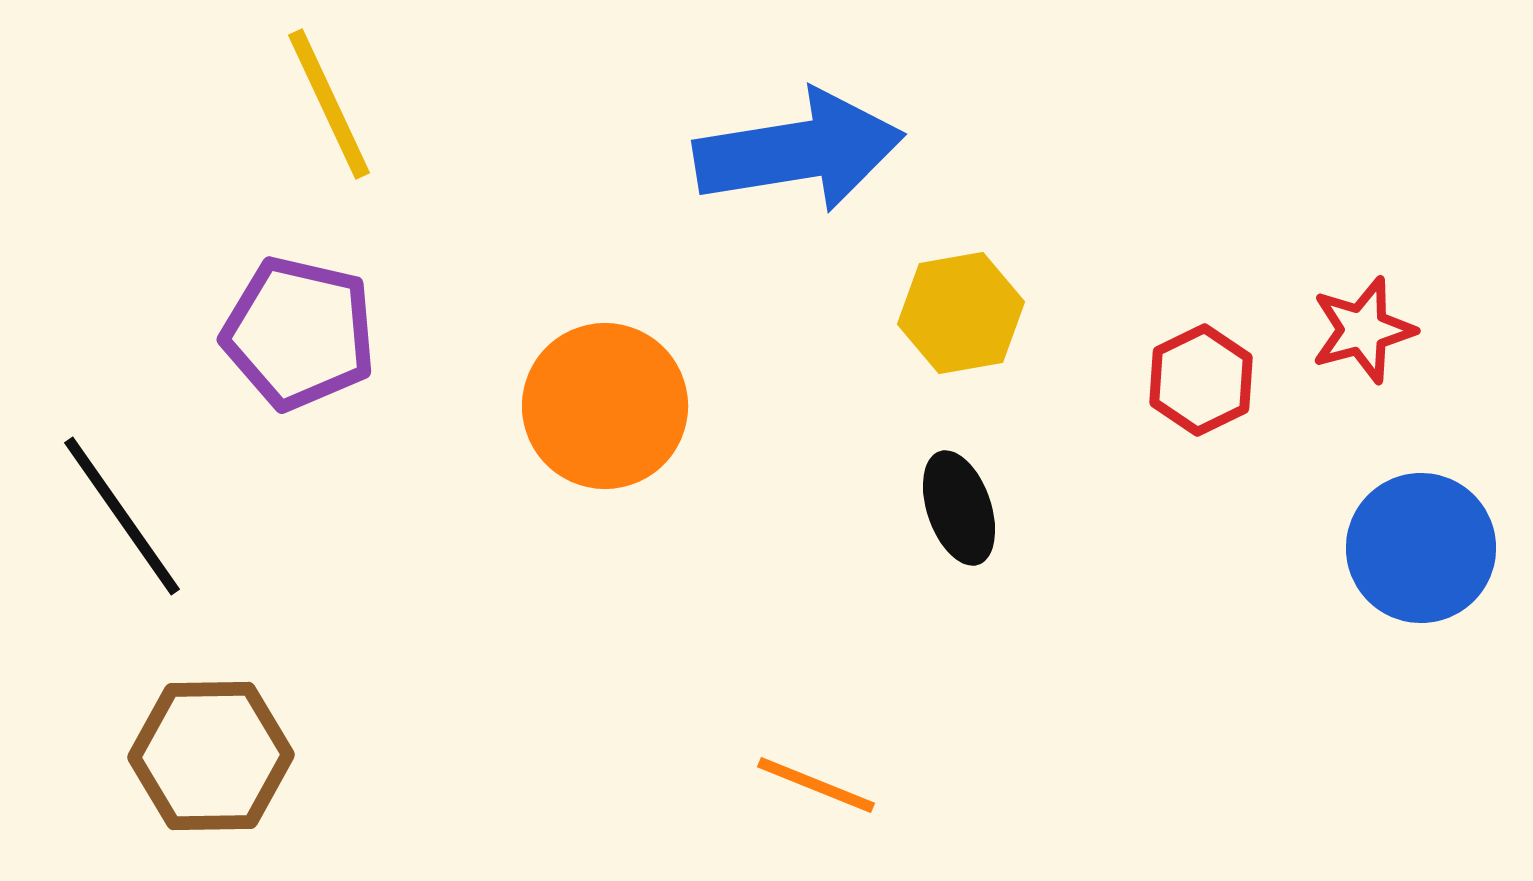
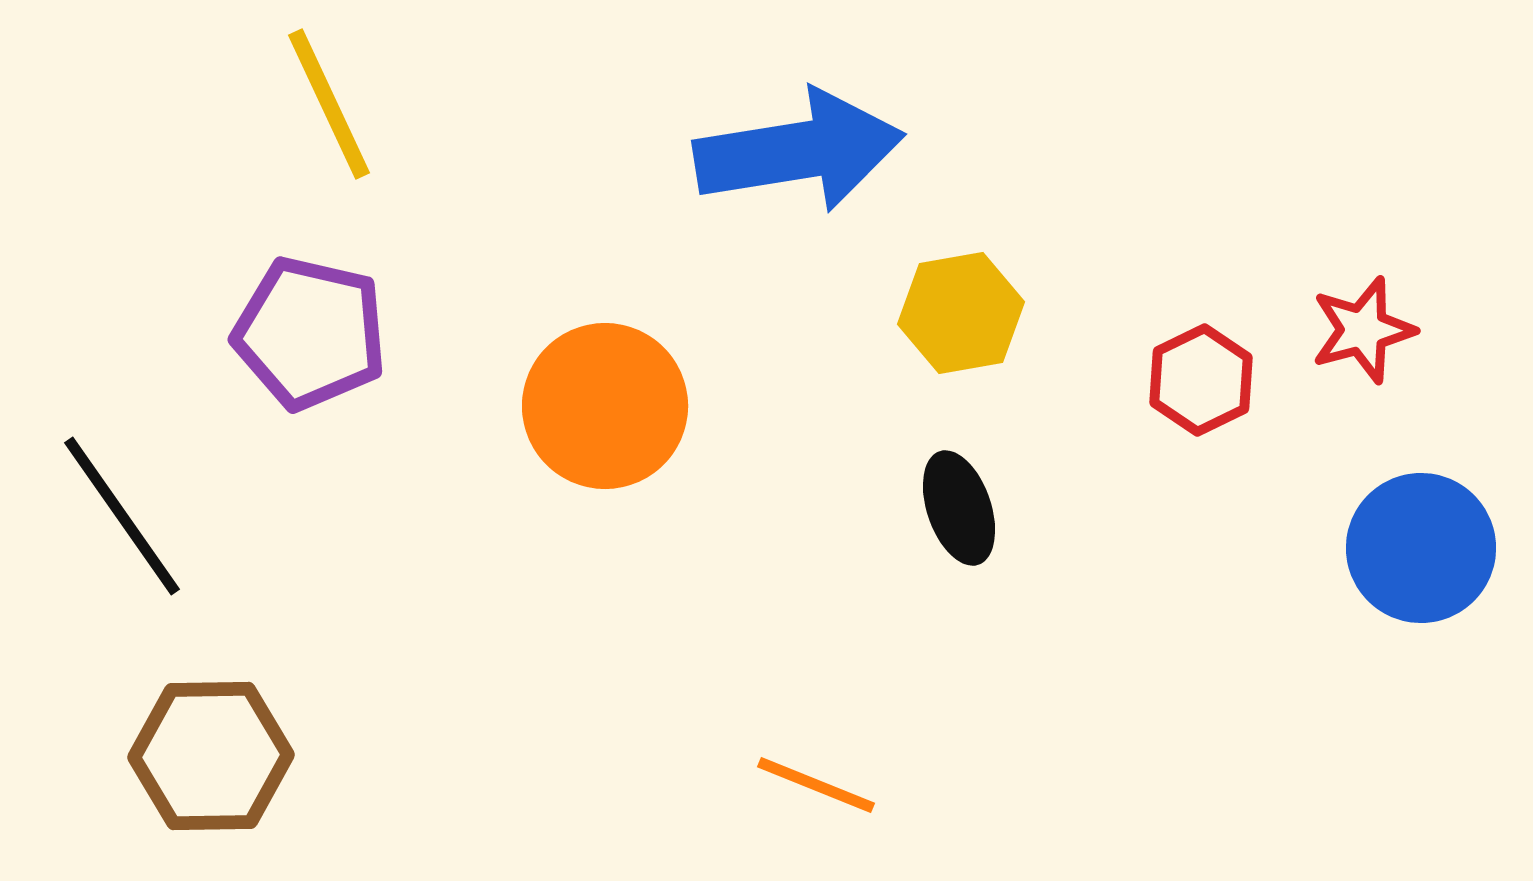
purple pentagon: moved 11 px right
